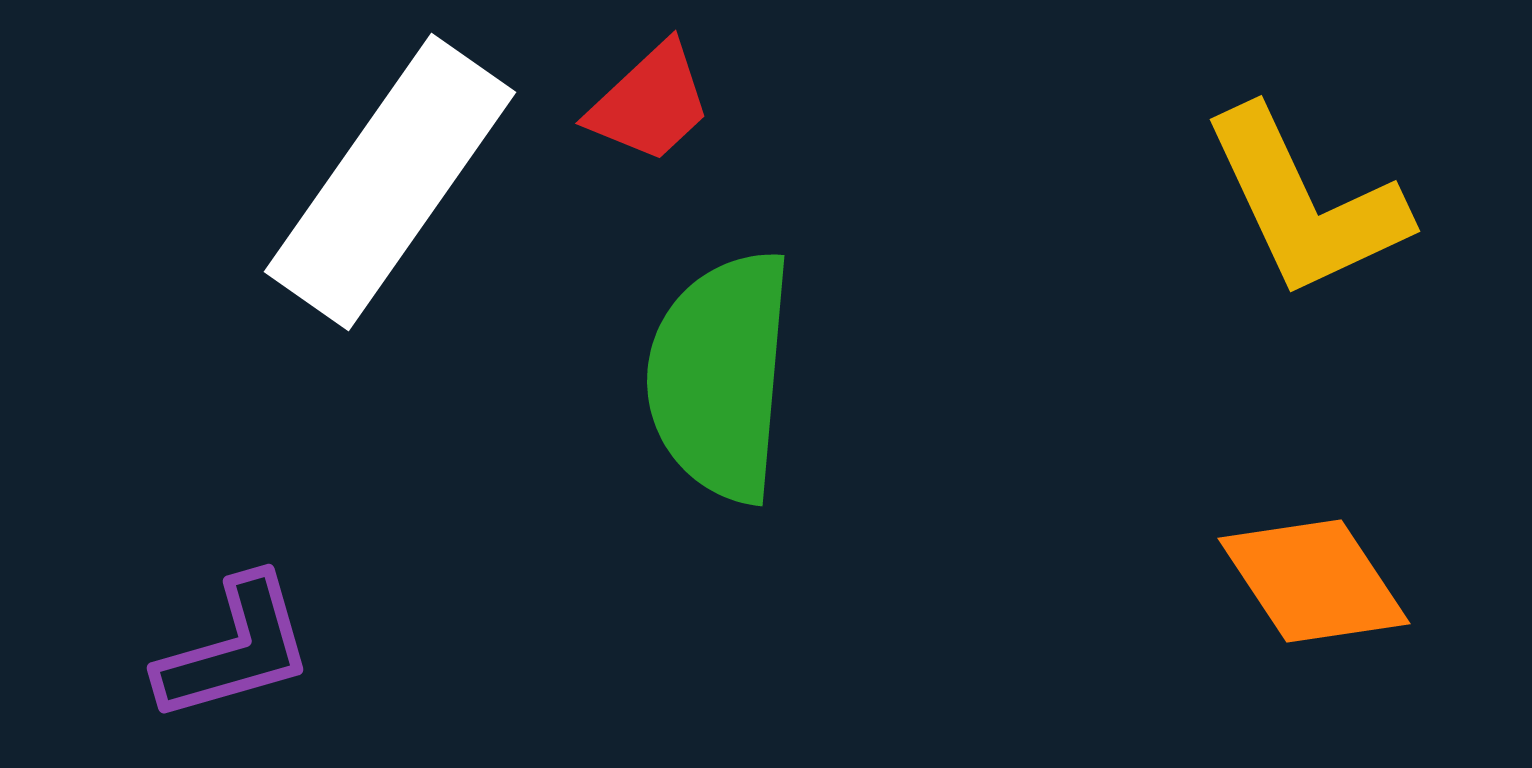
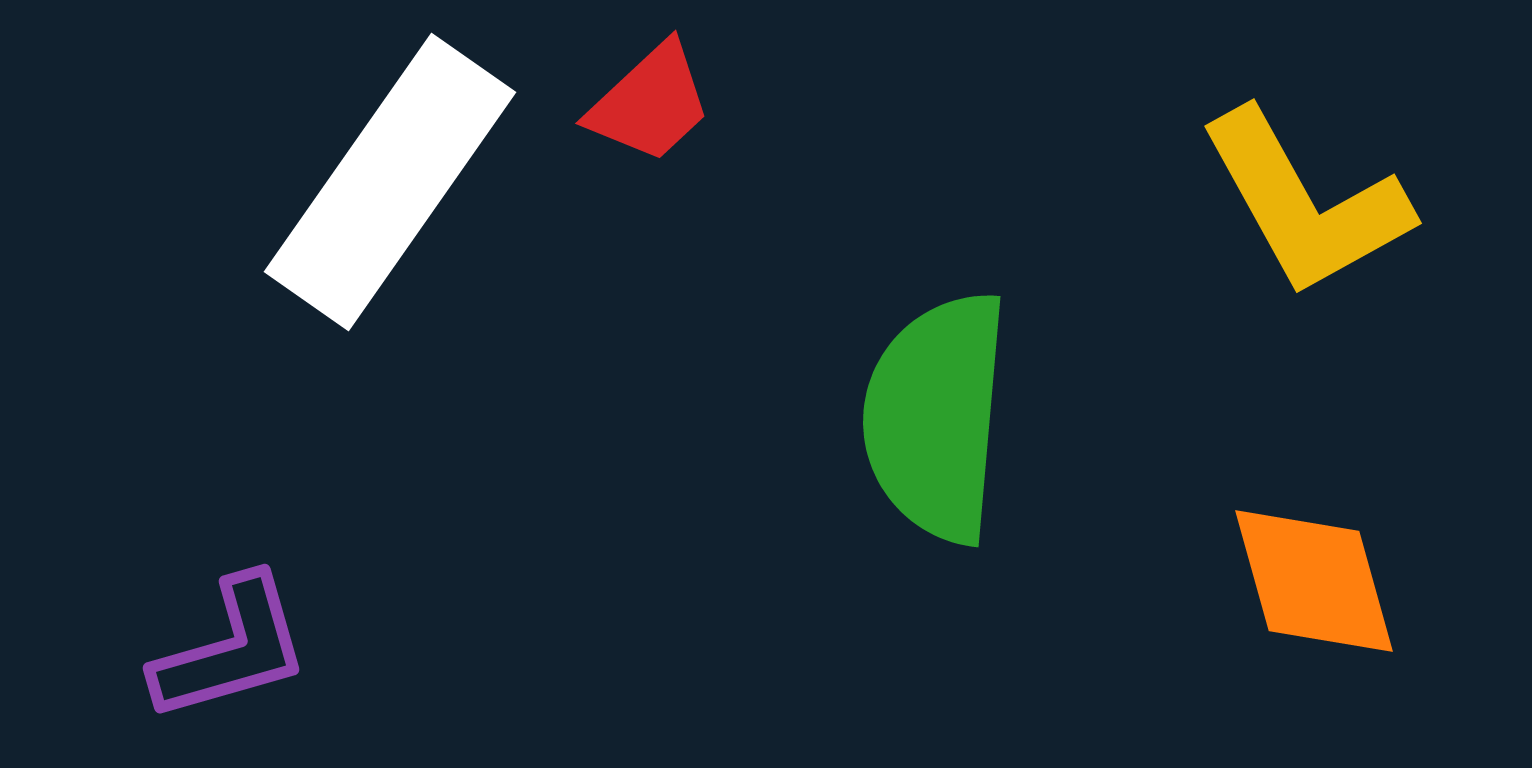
yellow L-shape: rotated 4 degrees counterclockwise
green semicircle: moved 216 px right, 41 px down
orange diamond: rotated 18 degrees clockwise
purple L-shape: moved 4 px left
